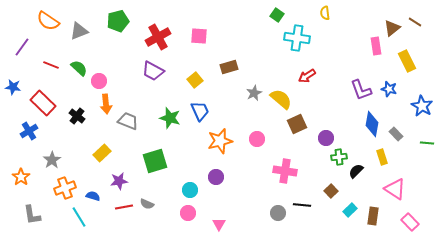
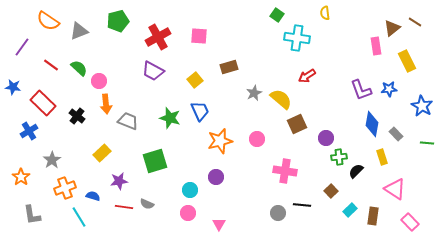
red line at (51, 65): rotated 14 degrees clockwise
blue star at (389, 89): rotated 21 degrees counterclockwise
red line at (124, 207): rotated 18 degrees clockwise
